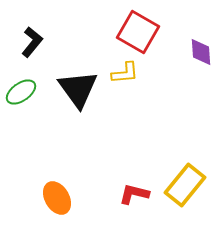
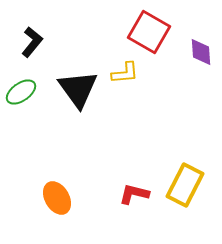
red square: moved 11 px right
yellow rectangle: rotated 12 degrees counterclockwise
